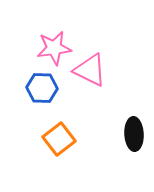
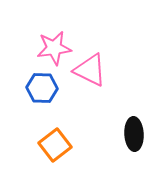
orange square: moved 4 px left, 6 px down
